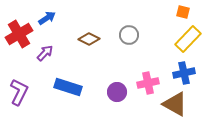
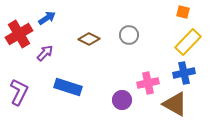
yellow rectangle: moved 3 px down
purple circle: moved 5 px right, 8 px down
